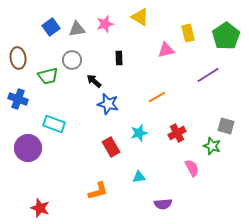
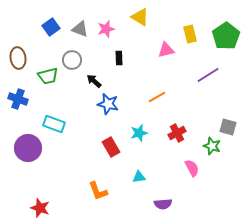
pink star: moved 1 px right, 5 px down
gray triangle: moved 3 px right; rotated 30 degrees clockwise
yellow rectangle: moved 2 px right, 1 px down
gray square: moved 2 px right, 1 px down
orange L-shape: rotated 85 degrees clockwise
